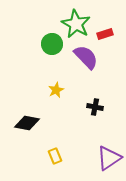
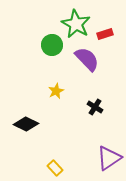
green circle: moved 1 px down
purple semicircle: moved 1 px right, 2 px down
yellow star: moved 1 px down
black cross: rotated 21 degrees clockwise
black diamond: moved 1 px left, 1 px down; rotated 15 degrees clockwise
yellow rectangle: moved 12 px down; rotated 21 degrees counterclockwise
